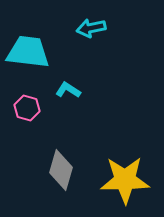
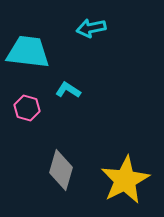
yellow star: rotated 27 degrees counterclockwise
